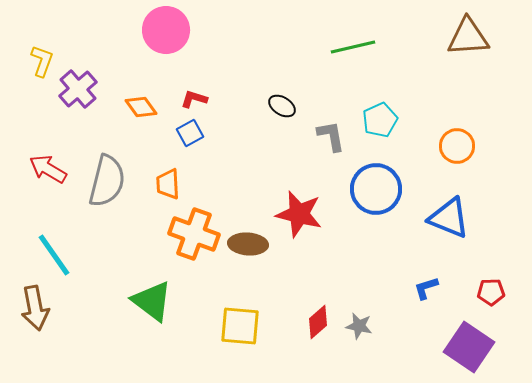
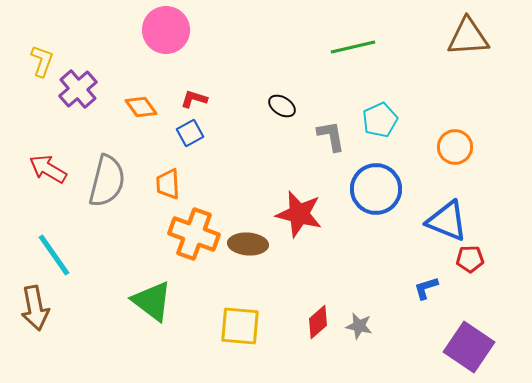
orange circle: moved 2 px left, 1 px down
blue triangle: moved 2 px left, 3 px down
red pentagon: moved 21 px left, 33 px up
